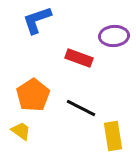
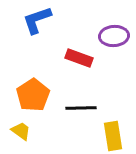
black line: rotated 28 degrees counterclockwise
